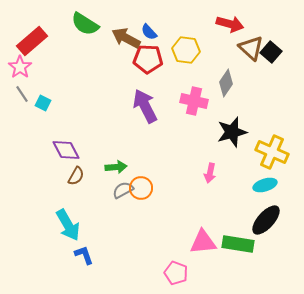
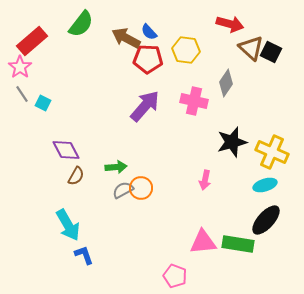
green semicircle: moved 4 px left; rotated 84 degrees counterclockwise
black square: rotated 15 degrees counterclockwise
purple arrow: rotated 68 degrees clockwise
black star: moved 10 px down
pink arrow: moved 5 px left, 7 px down
pink pentagon: moved 1 px left, 3 px down
